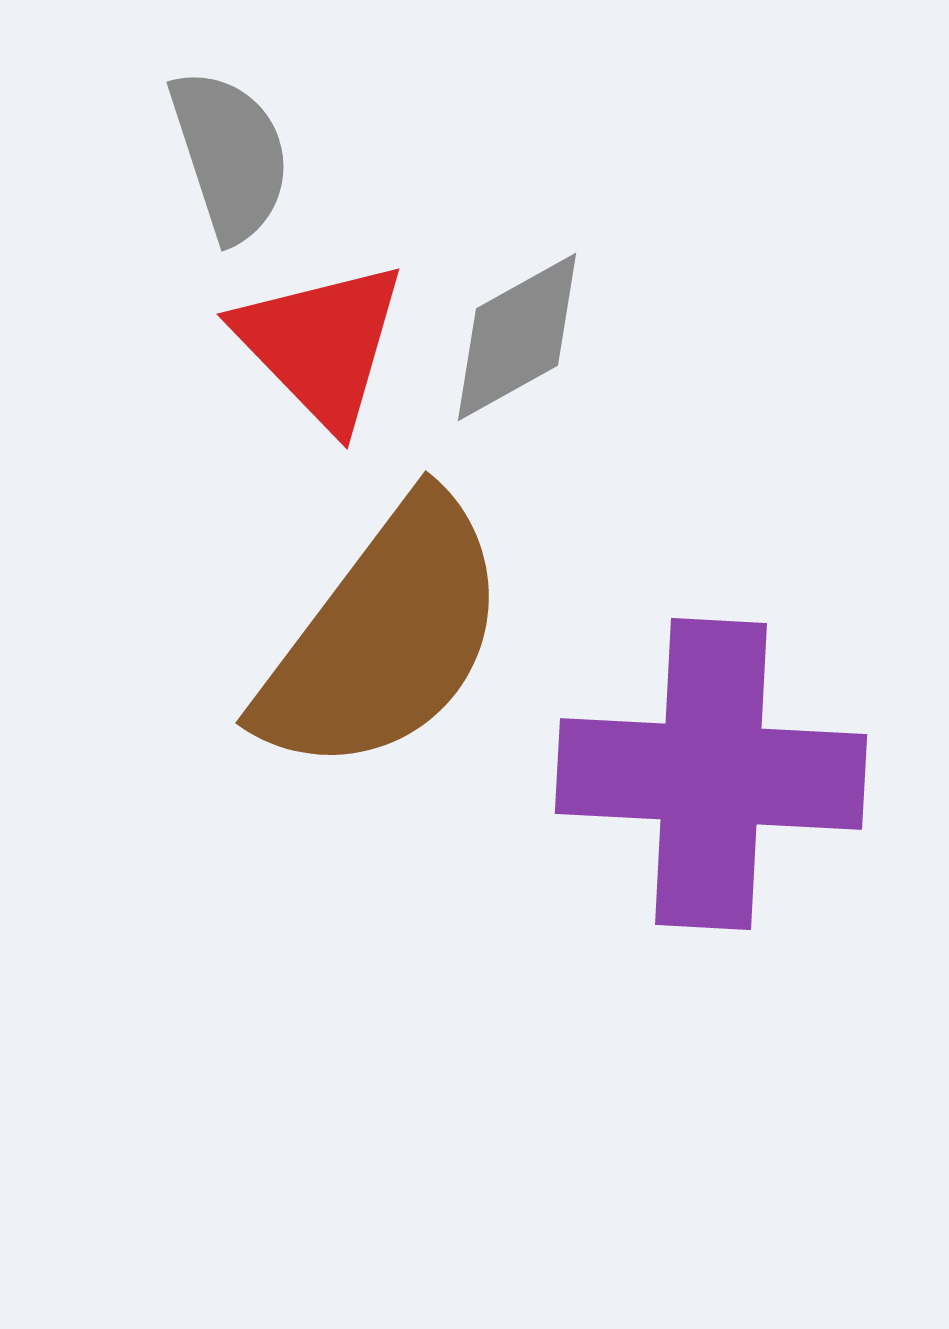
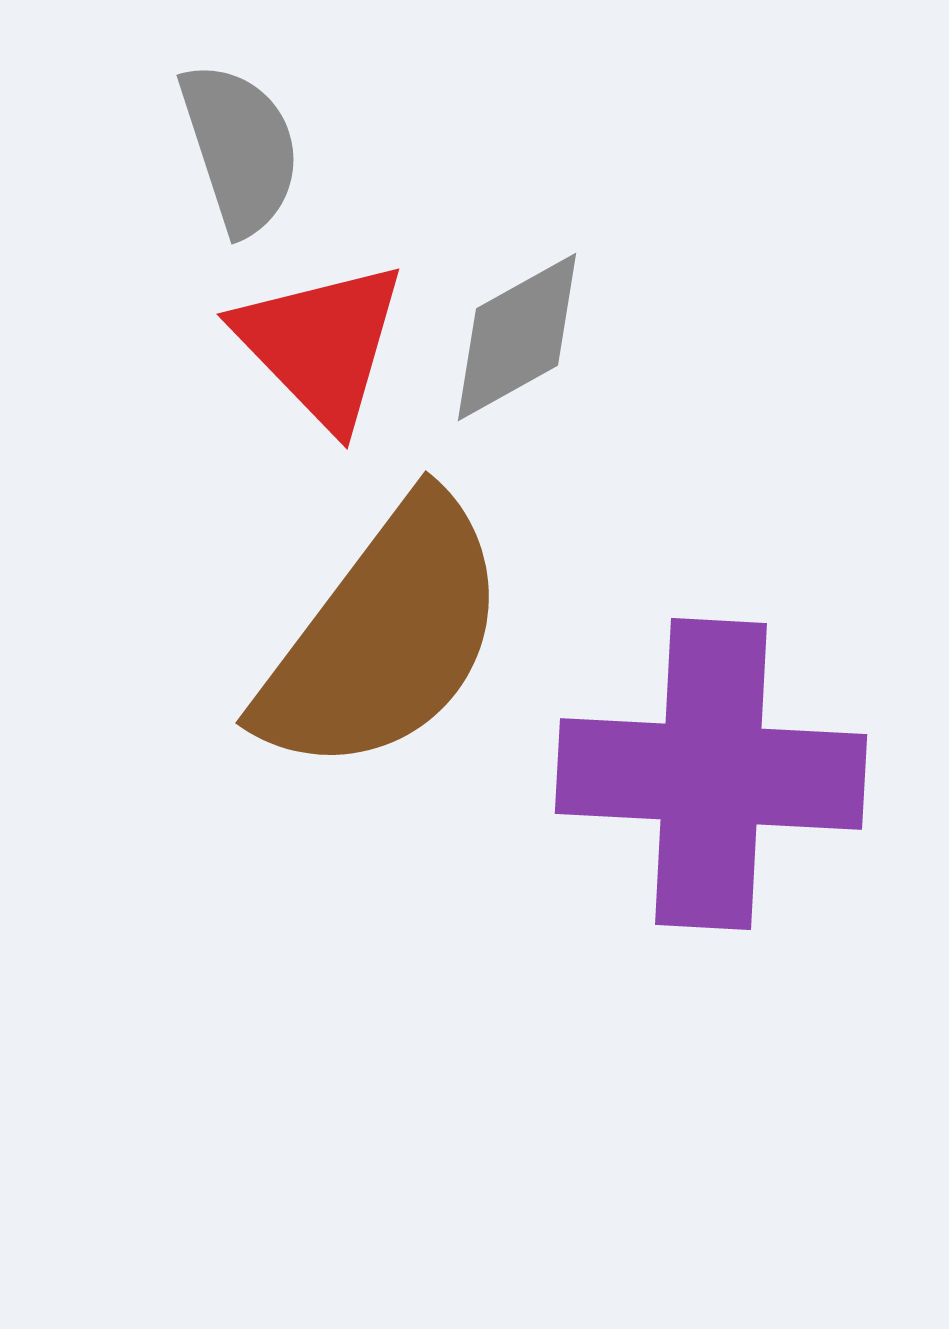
gray semicircle: moved 10 px right, 7 px up
